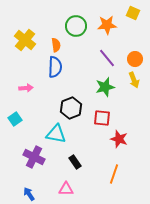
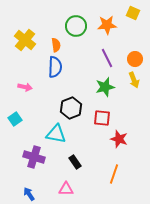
purple line: rotated 12 degrees clockwise
pink arrow: moved 1 px left, 1 px up; rotated 16 degrees clockwise
purple cross: rotated 10 degrees counterclockwise
